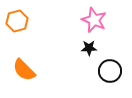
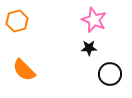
black circle: moved 3 px down
